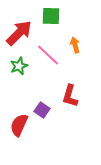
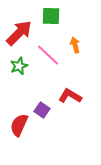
red L-shape: rotated 105 degrees clockwise
